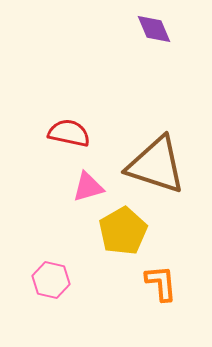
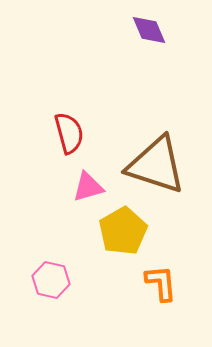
purple diamond: moved 5 px left, 1 px down
red semicircle: rotated 63 degrees clockwise
